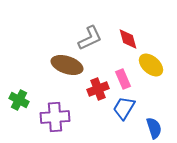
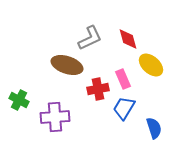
red cross: rotated 10 degrees clockwise
